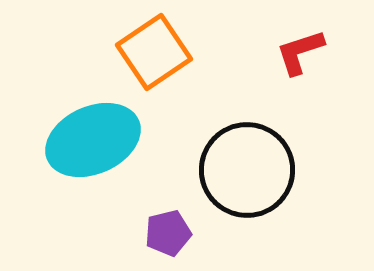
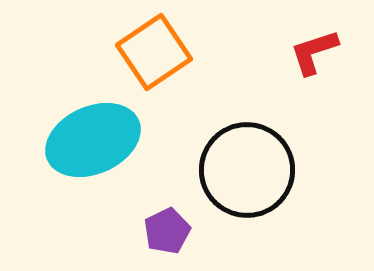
red L-shape: moved 14 px right
purple pentagon: moved 1 px left, 2 px up; rotated 12 degrees counterclockwise
